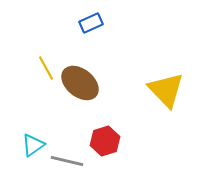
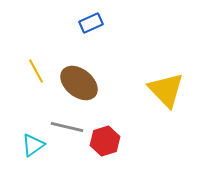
yellow line: moved 10 px left, 3 px down
brown ellipse: moved 1 px left
gray line: moved 34 px up
